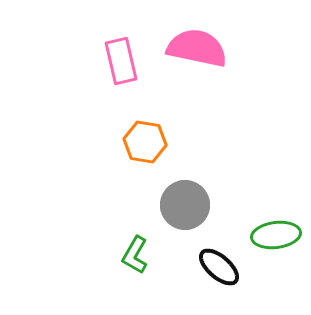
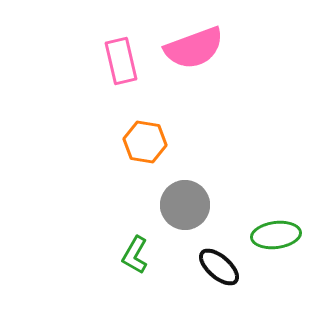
pink semicircle: moved 3 px left; rotated 148 degrees clockwise
